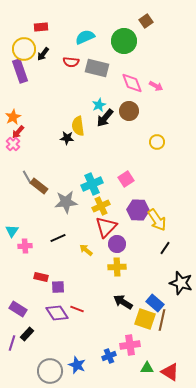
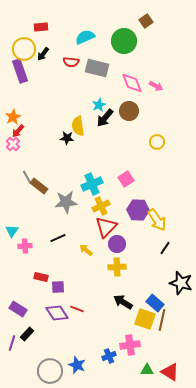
red arrow at (18, 132): moved 1 px up
green triangle at (147, 368): moved 2 px down
